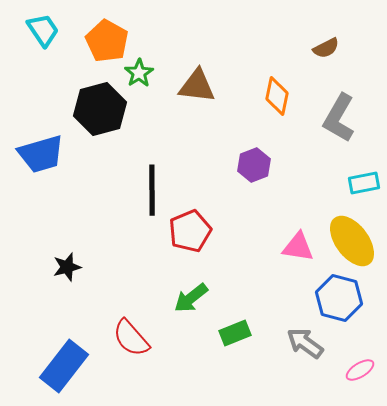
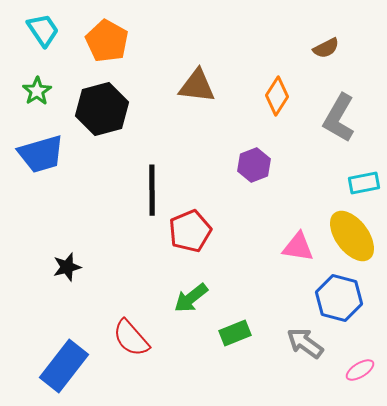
green star: moved 102 px left, 18 px down
orange diamond: rotated 21 degrees clockwise
black hexagon: moved 2 px right
yellow ellipse: moved 5 px up
